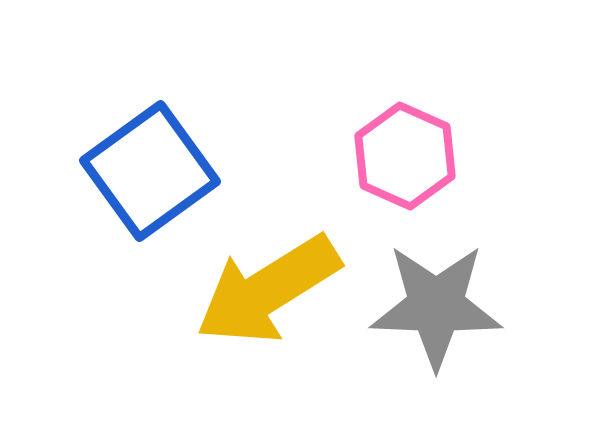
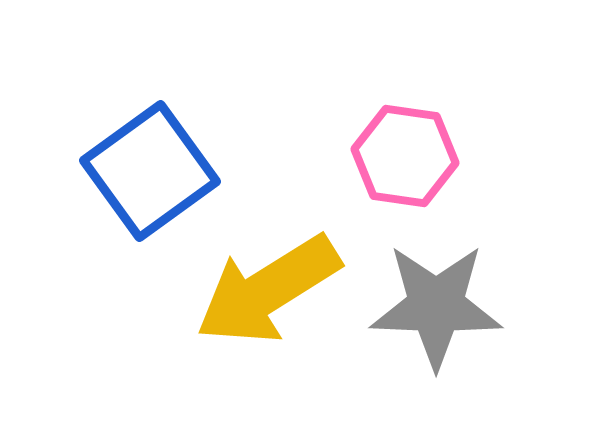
pink hexagon: rotated 16 degrees counterclockwise
